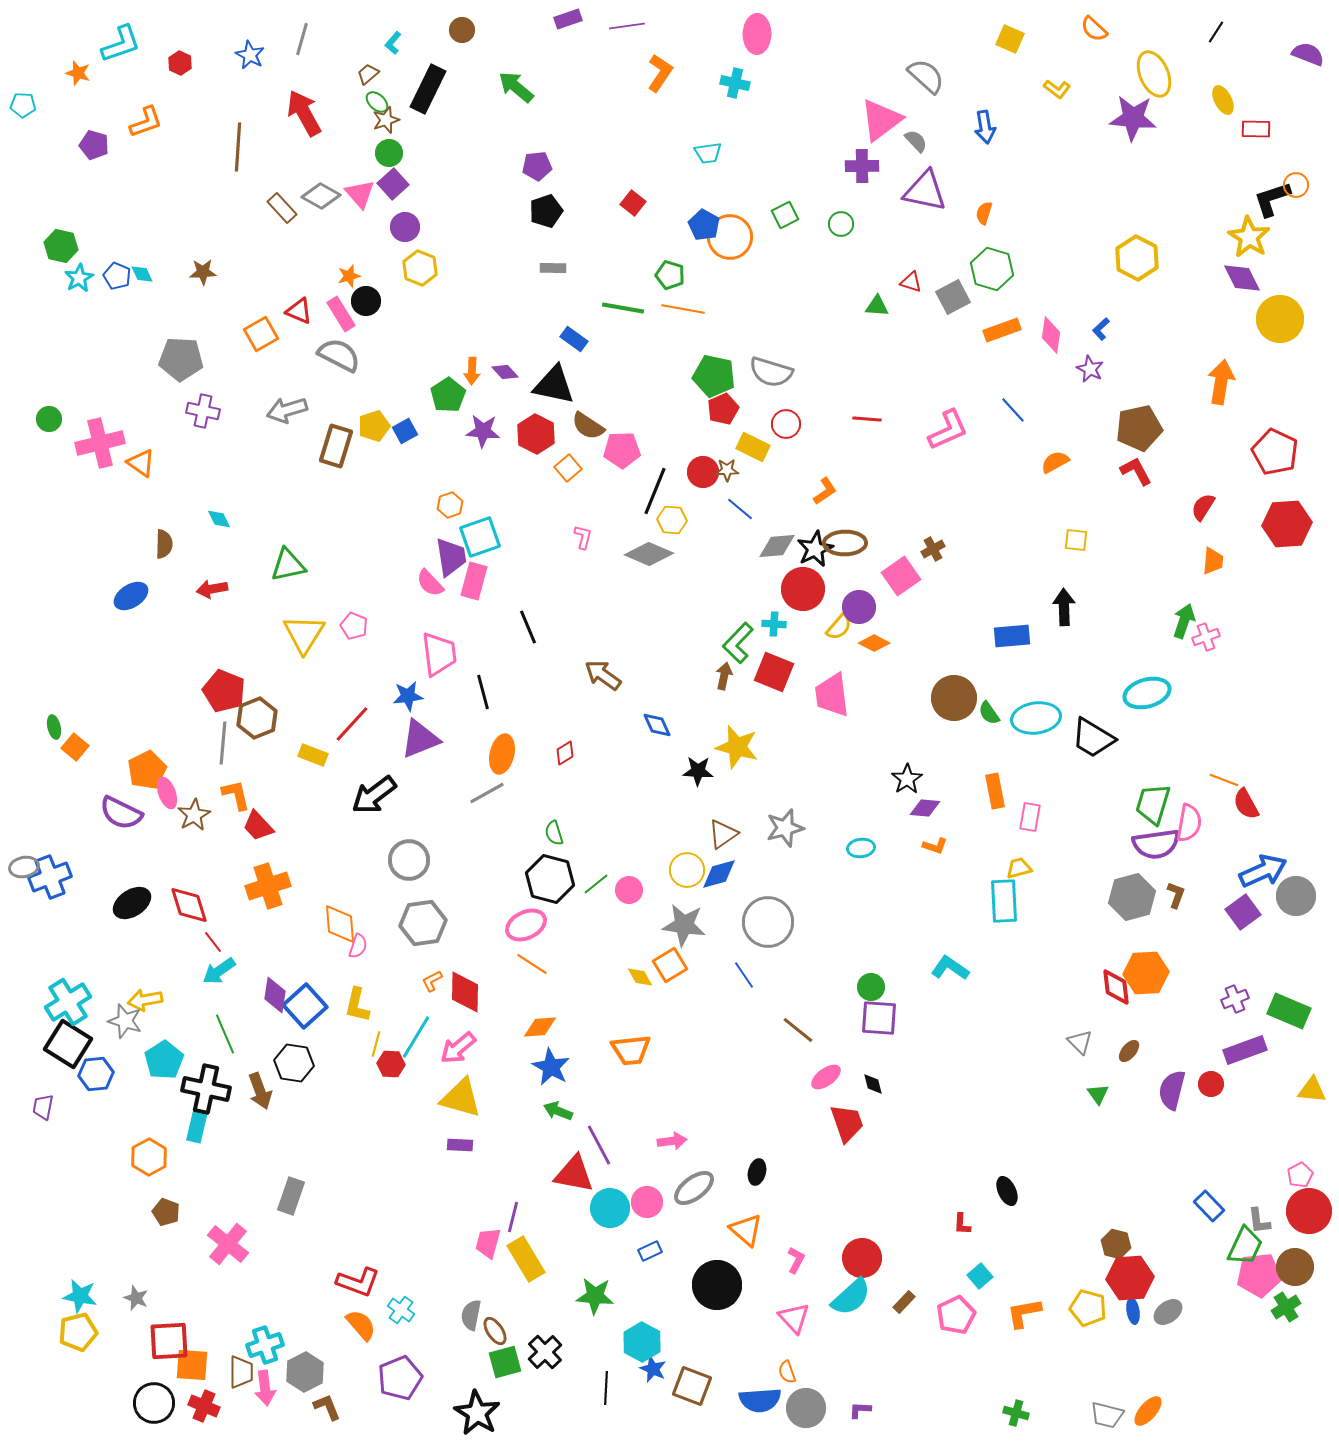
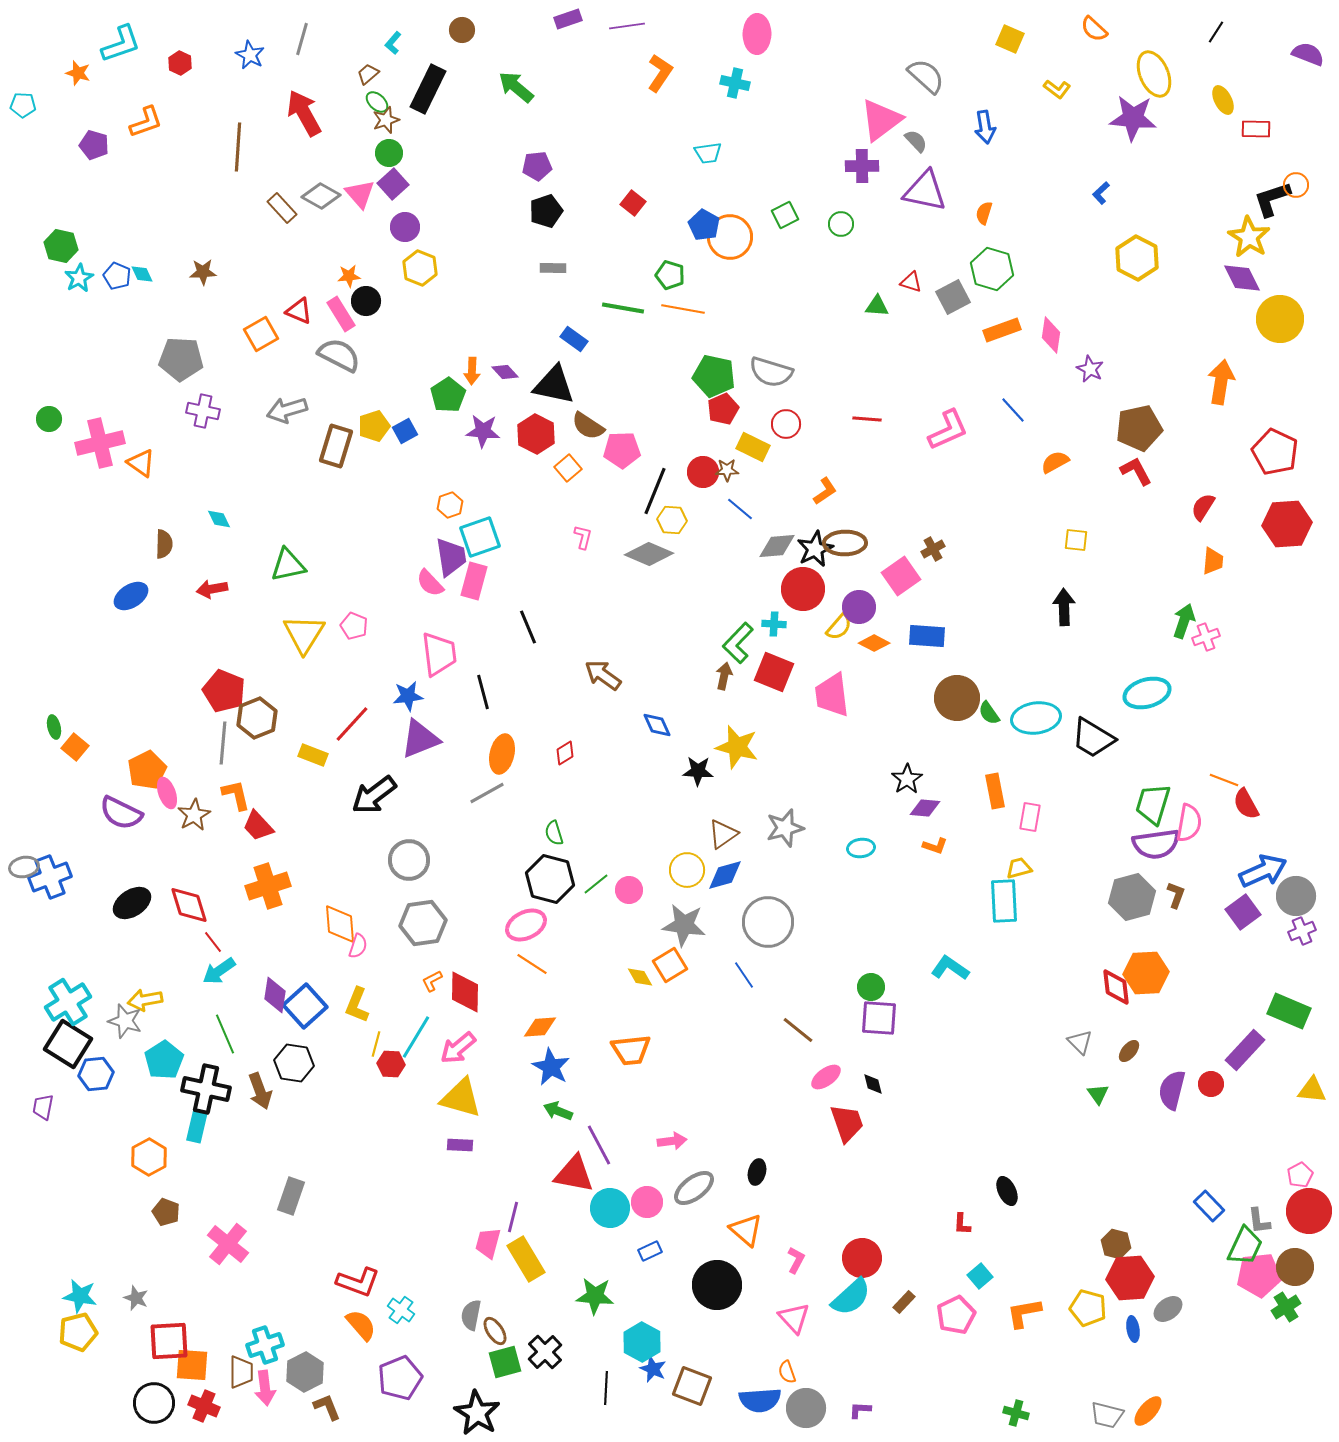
orange star at (349, 276): rotated 10 degrees clockwise
blue L-shape at (1101, 329): moved 136 px up
blue rectangle at (1012, 636): moved 85 px left; rotated 9 degrees clockwise
brown circle at (954, 698): moved 3 px right
blue diamond at (719, 874): moved 6 px right, 1 px down
purple cross at (1235, 999): moved 67 px right, 68 px up
yellow L-shape at (357, 1005): rotated 9 degrees clockwise
purple rectangle at (1245, 1050): rotated 27 degrees counterclockwise
blue ellipse at (1133, 1311): moved 18 px down
gray ellipse at (1168, 1312): moved 3 px up
